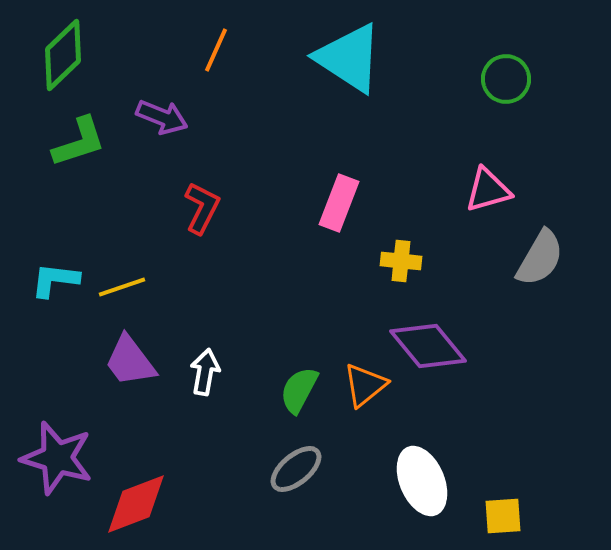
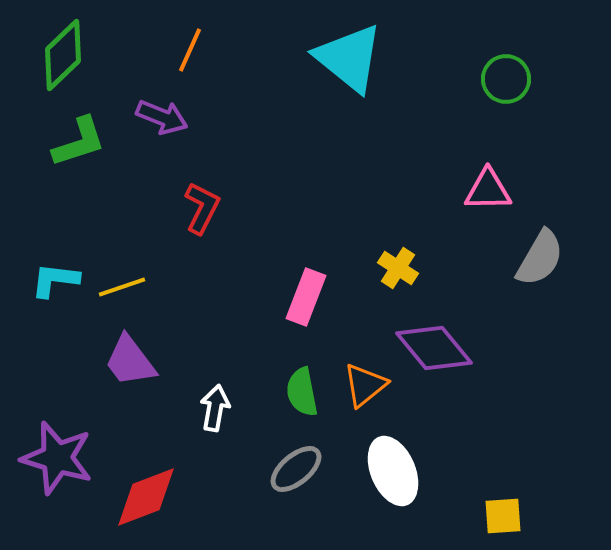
orange line: moved 26 px left
cyan triangle: rotated 6 degrees clockwise
pink triangle: rotated 15 degrees clockwise
pink rectangle: moved 33 px left, 94 px down
yellow cross: moved 3 px left, 7 px down; rotated 27 degrees clockwise
purple diamond: moved 6 px right, 2 px down
white arrow: moved 10 px right, 36 px down
green semicircle: moved 3 px right, 2 px down; rotated 39 degrees counterclockwise
white ellipse: moved 29 px left, 10 px up
red diamond: moved 10 px right, 7 px up
